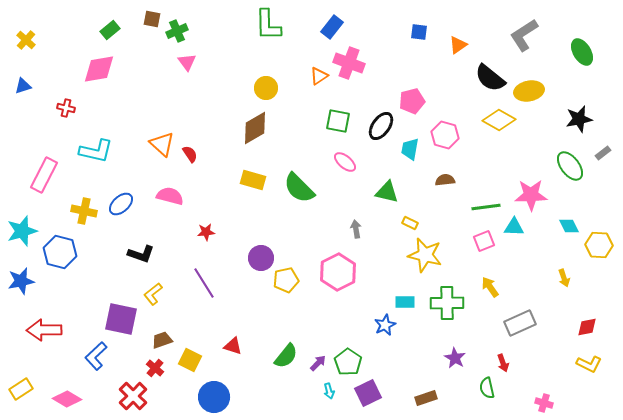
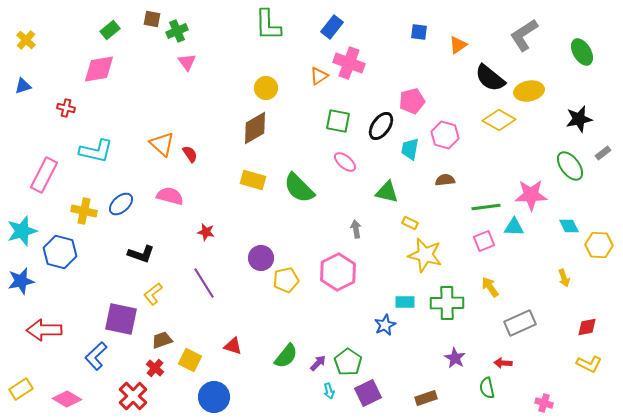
red star at (206, 232): rotated 18 degrees clockwise
red arrow at (503, 363): rotated 114 degrees clockwise
